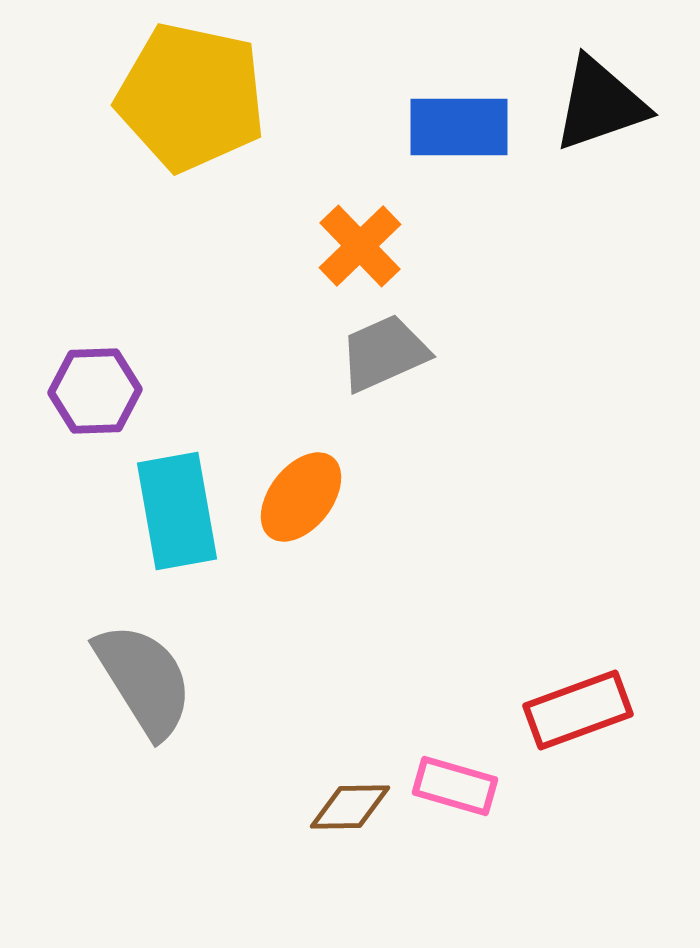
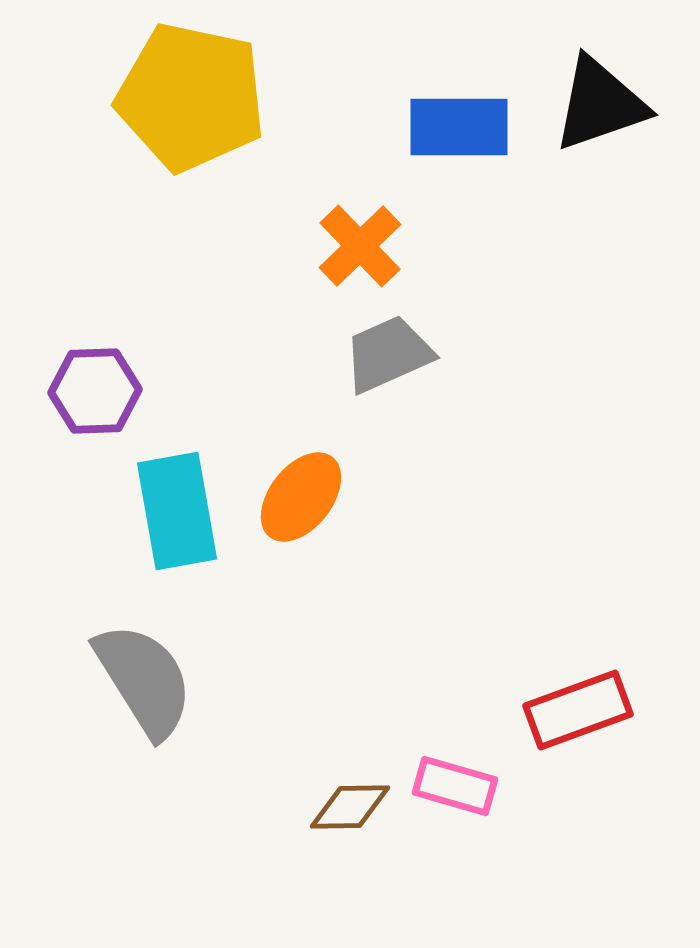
gray trapezoid: moved 4 px right, 1 px down
